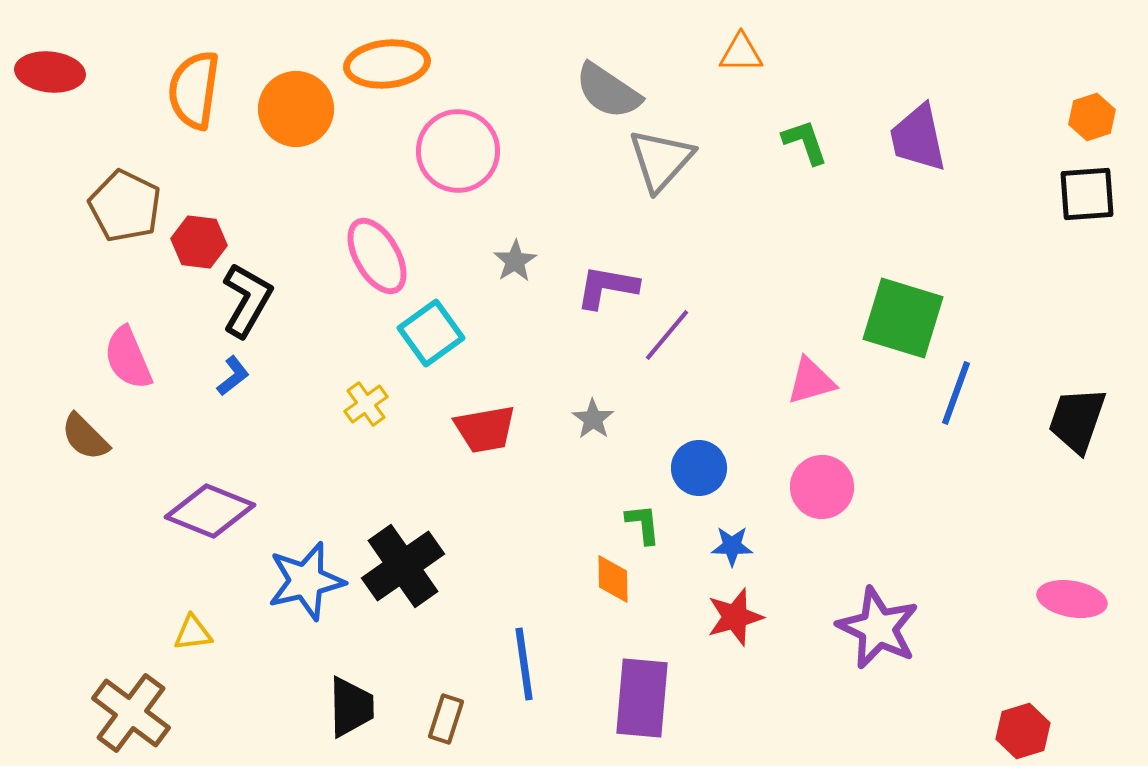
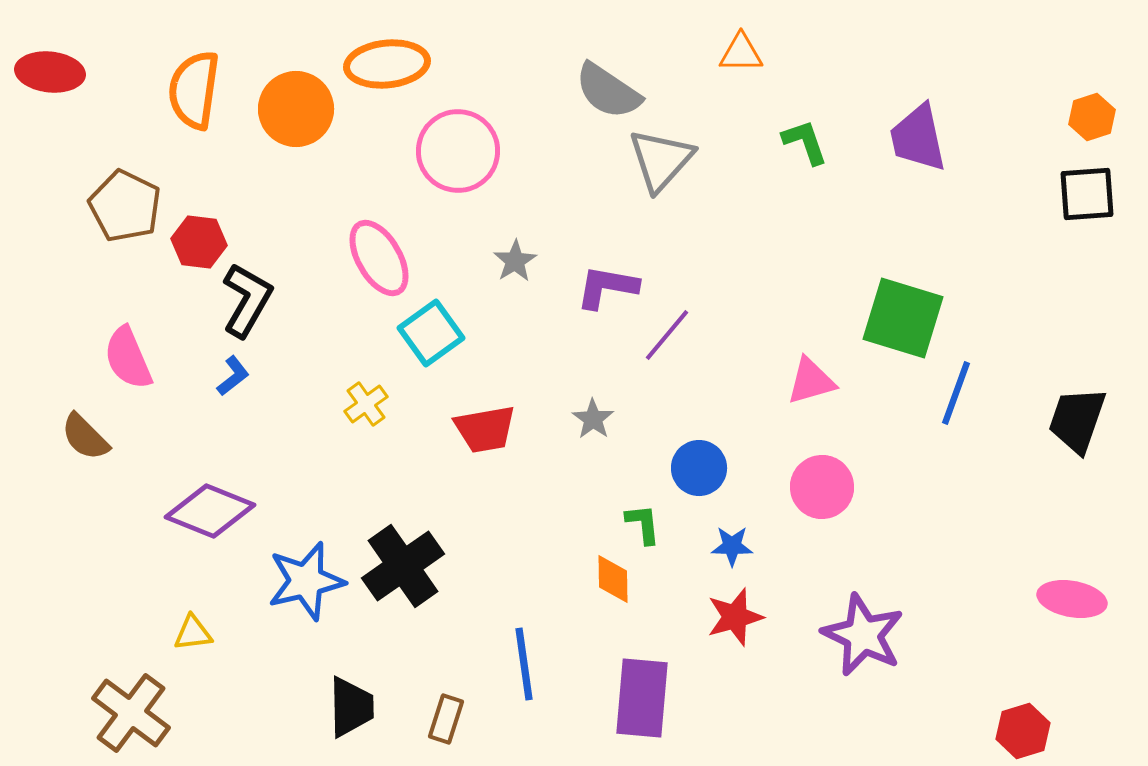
pink ellipse at (377, 256): moved 2 px right, 2 px down
purple star at (878, 628): moved 15 px left, 7 px down
